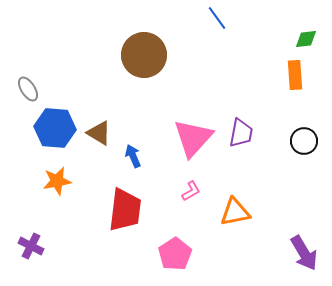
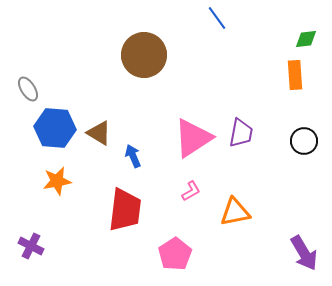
pink triangle: rotated 15 degrees clockwise
